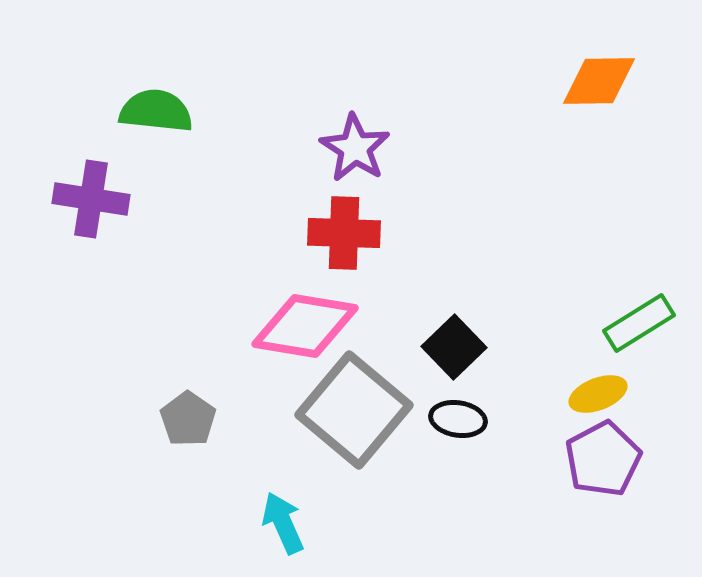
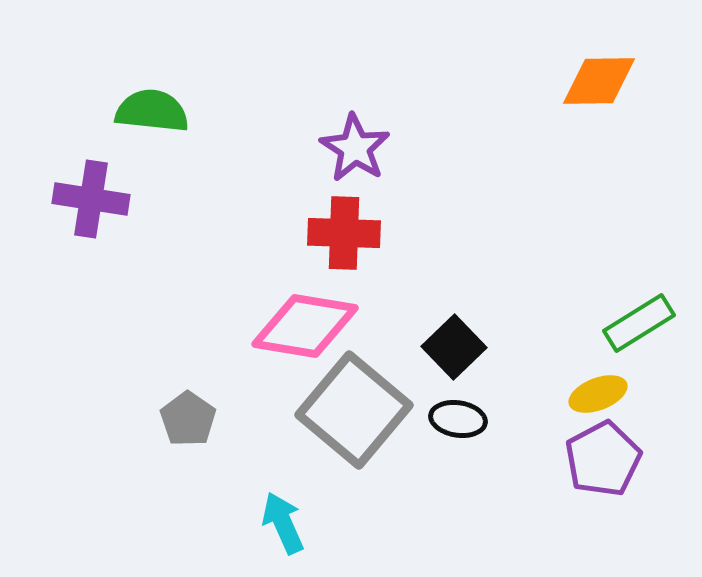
green semicircle: moved 4 px left
